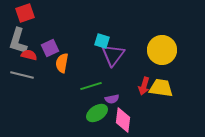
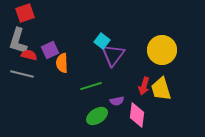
cyan square: rotated 21 degrees clockwise
purple square: moved 2 px down
orange semicircle: rotated 12 degrees counterclockwise
gray line: moved 1 px up
yellow trapezoid: moved 1 px down; rotated 115 degrees counterclockwise
purple semicircle: moved 5 px right, 2 px down
green ellipse: moved 3 px down
pink diamond: moved 14 px right, 5 px up
